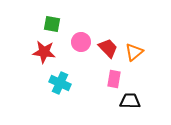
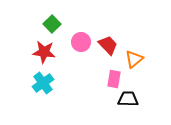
green square: rotated 36 degrees clockwise
red trapezoid: moved 3 px up
orange triangle: moved 7 px down
cyan cross: moved 17 px left; rotated 30 degrees clockwise
black trapezoid: moved 2 px left, 2 px up
